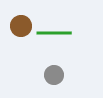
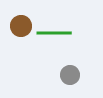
gray circle: moved 16 px right
